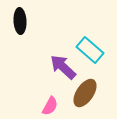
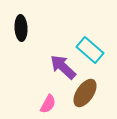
black ellipse: moved 1 px right, 7 px down
pink semicircle: moved 2 px left, 2 px up
